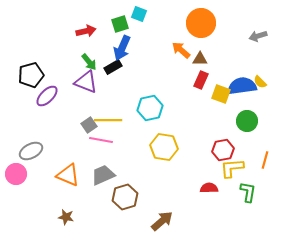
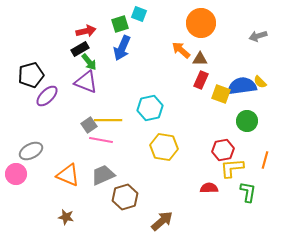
black rectangle: moved 33 px left, 18 px up
